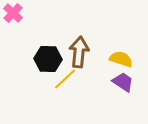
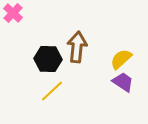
brown arrow: moved 2 px left, 5 px up
yellow semicircle: rotated 60 degrees counterclockwise
yellow line: moved 13 px left, 12 px down
